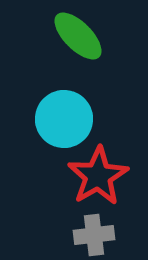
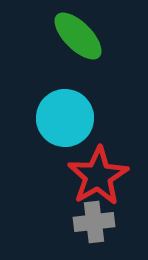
cyan circle: moved 1 px right, 1 px up
gray cross: moved 13 px up
